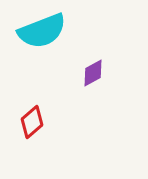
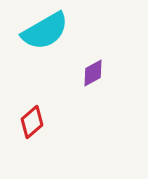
cyan semicircle: moved 3 px right; rotated 9 degrees counterclockwise
